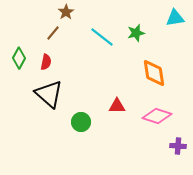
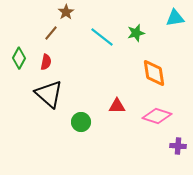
brown line: moved 2 px left
